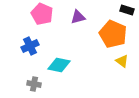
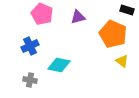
gray cross: moved 4 px left, 4 px up
